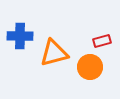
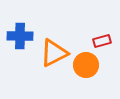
orange triangle: rotated 12 degrees counterclockwise
orange circle: moved 4 px left, 2 px up
